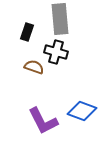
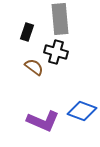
brown semicircle: rotated 18 degrees clockwise
purple L-shape: rotated 40 degrees counterclockwise
